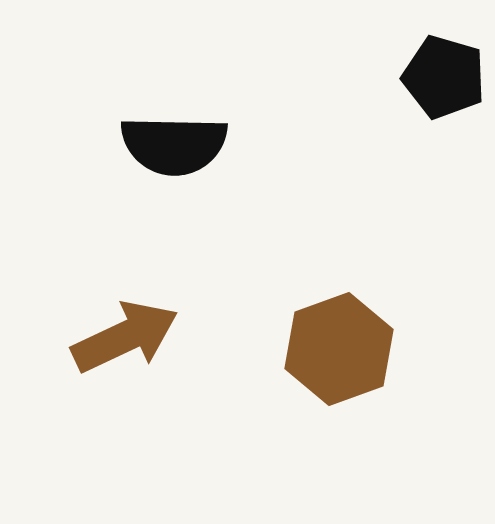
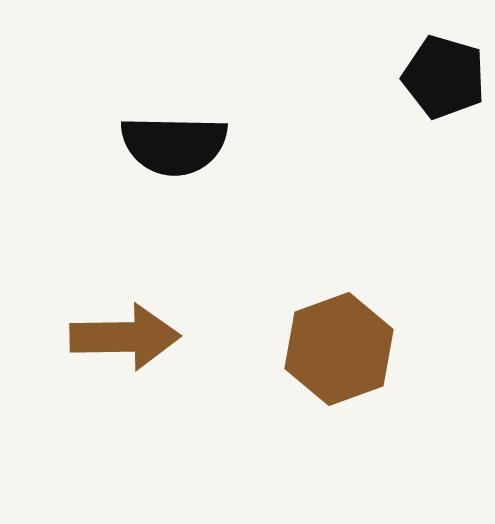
brown arrow: rotated 24 degrees clockwise
